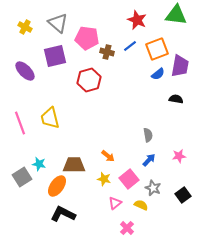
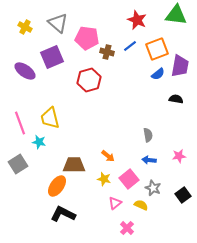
purple square: moved 3 px left, 1 px down; rotated 10 degrees counterclockwise
purple ellipse: rotated 10 degrees counterclockwise
blue arrow: rotated 128 degrees counterclockwise
cyan star: moved 22 px up
gray square: moved 4 px left, 13 px up
